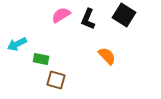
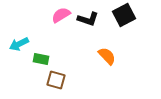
black square: rotated 30 degrees clockwise
black L-shape: rotated 95 degrees counterclockwise
cyan arrow: moved 2 px right
